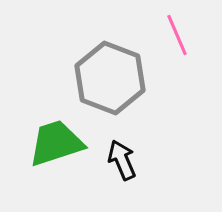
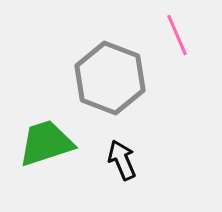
green trapezoid: moved 10 px left
